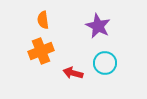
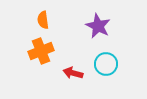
cyan circle: moved 1 px right, 1 px down
